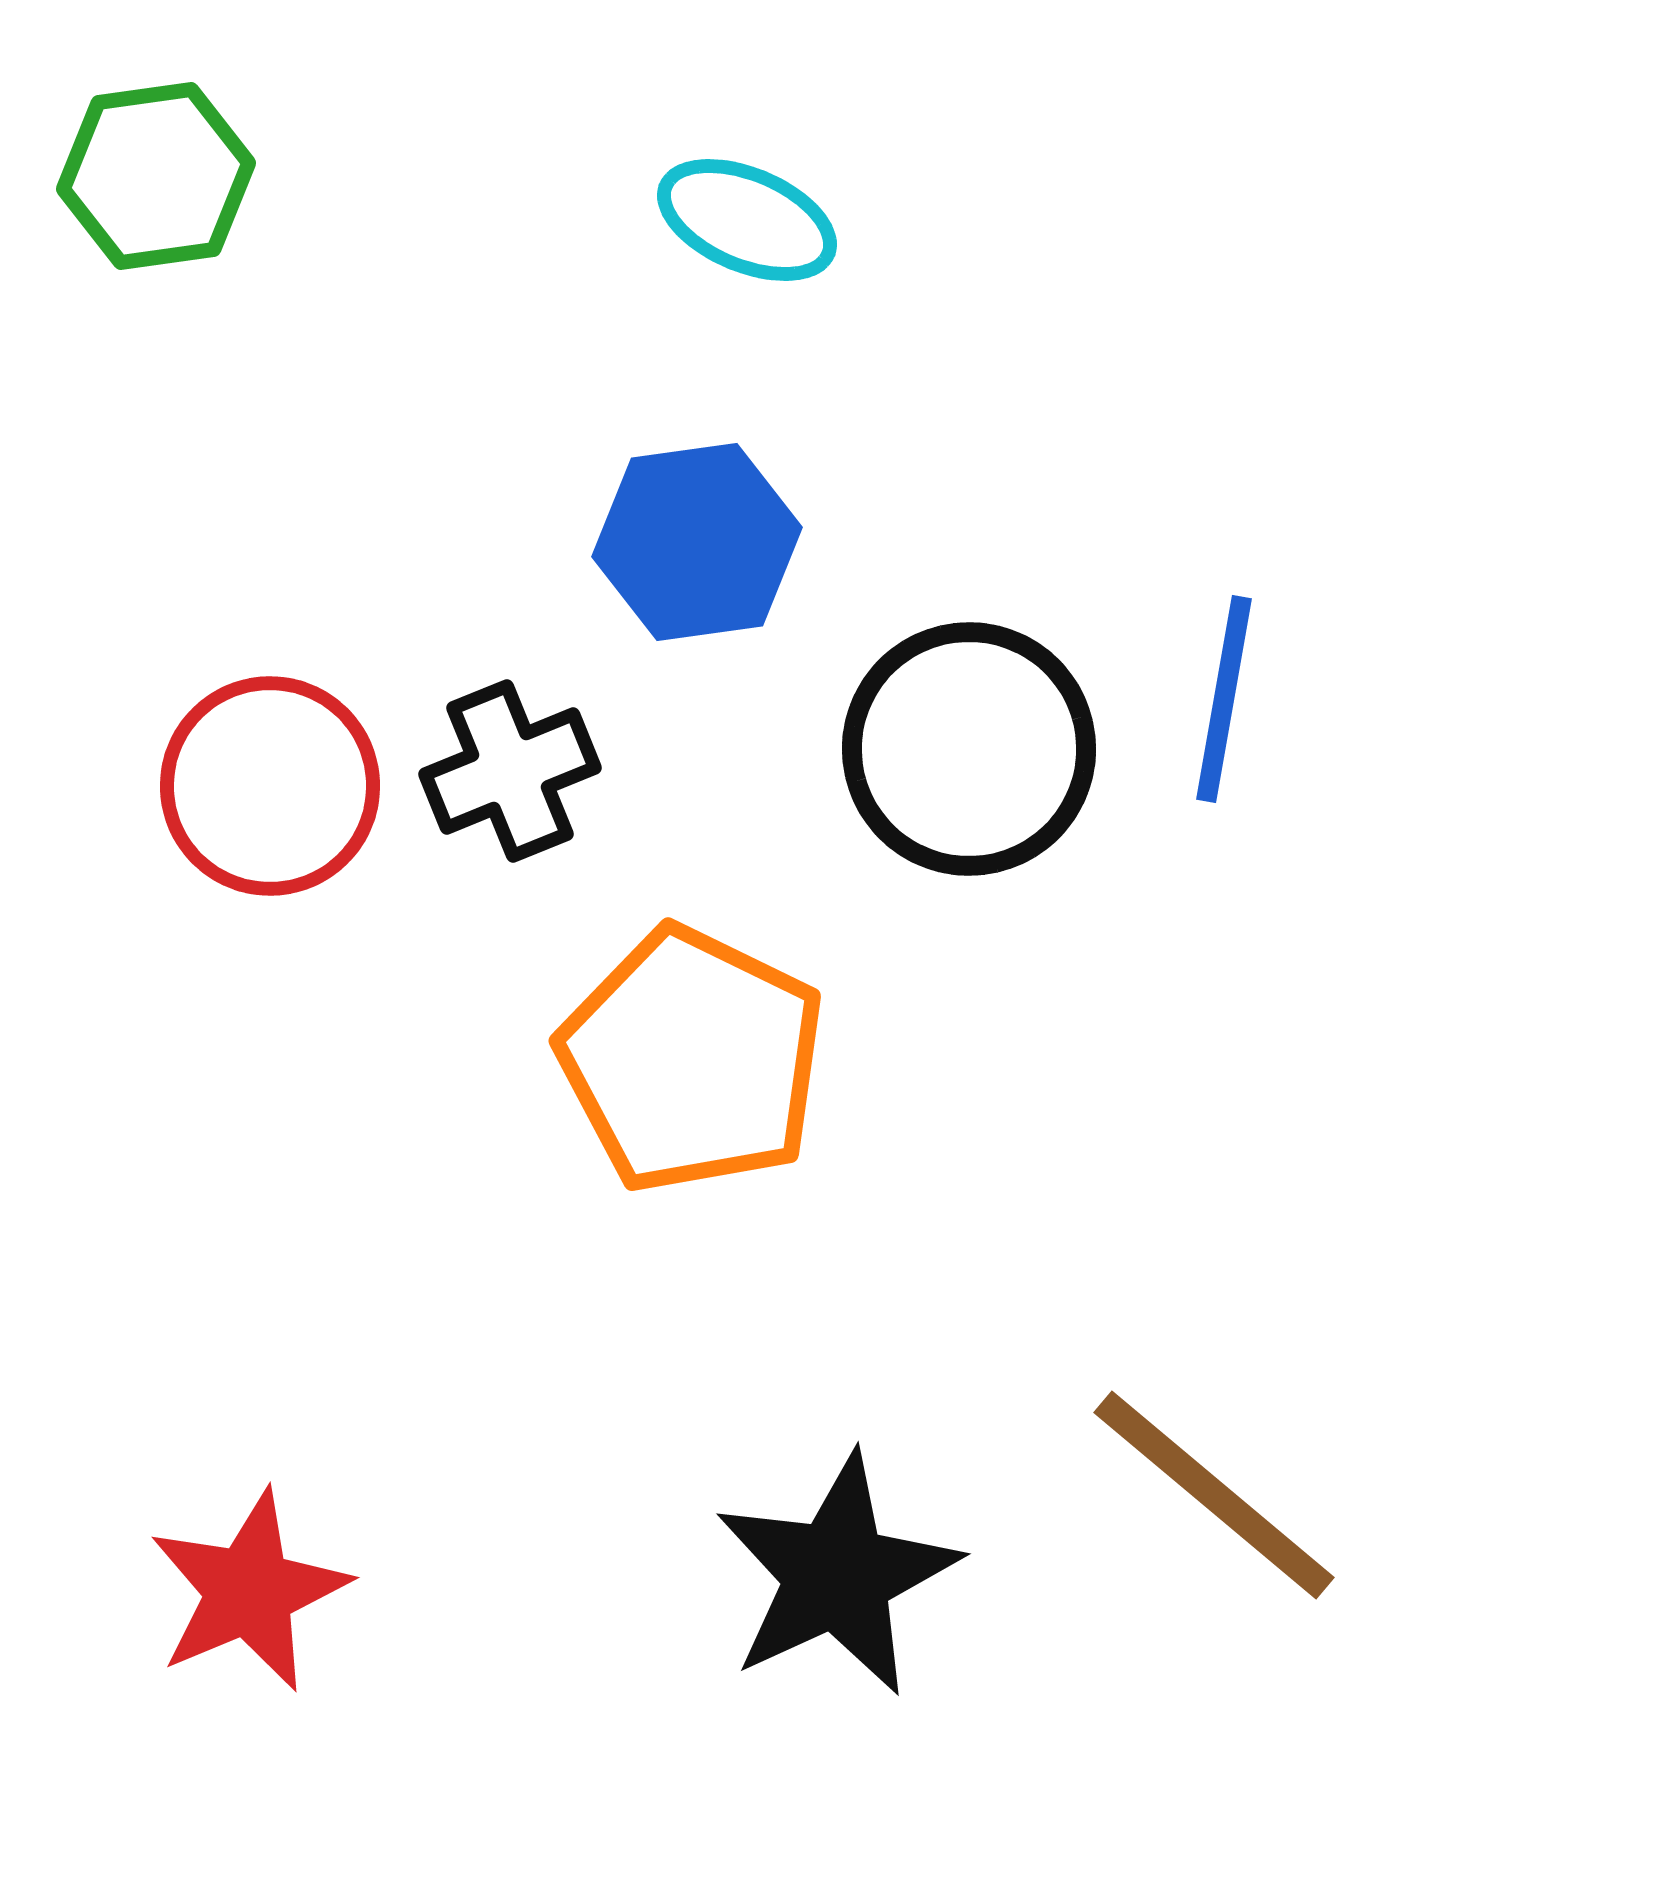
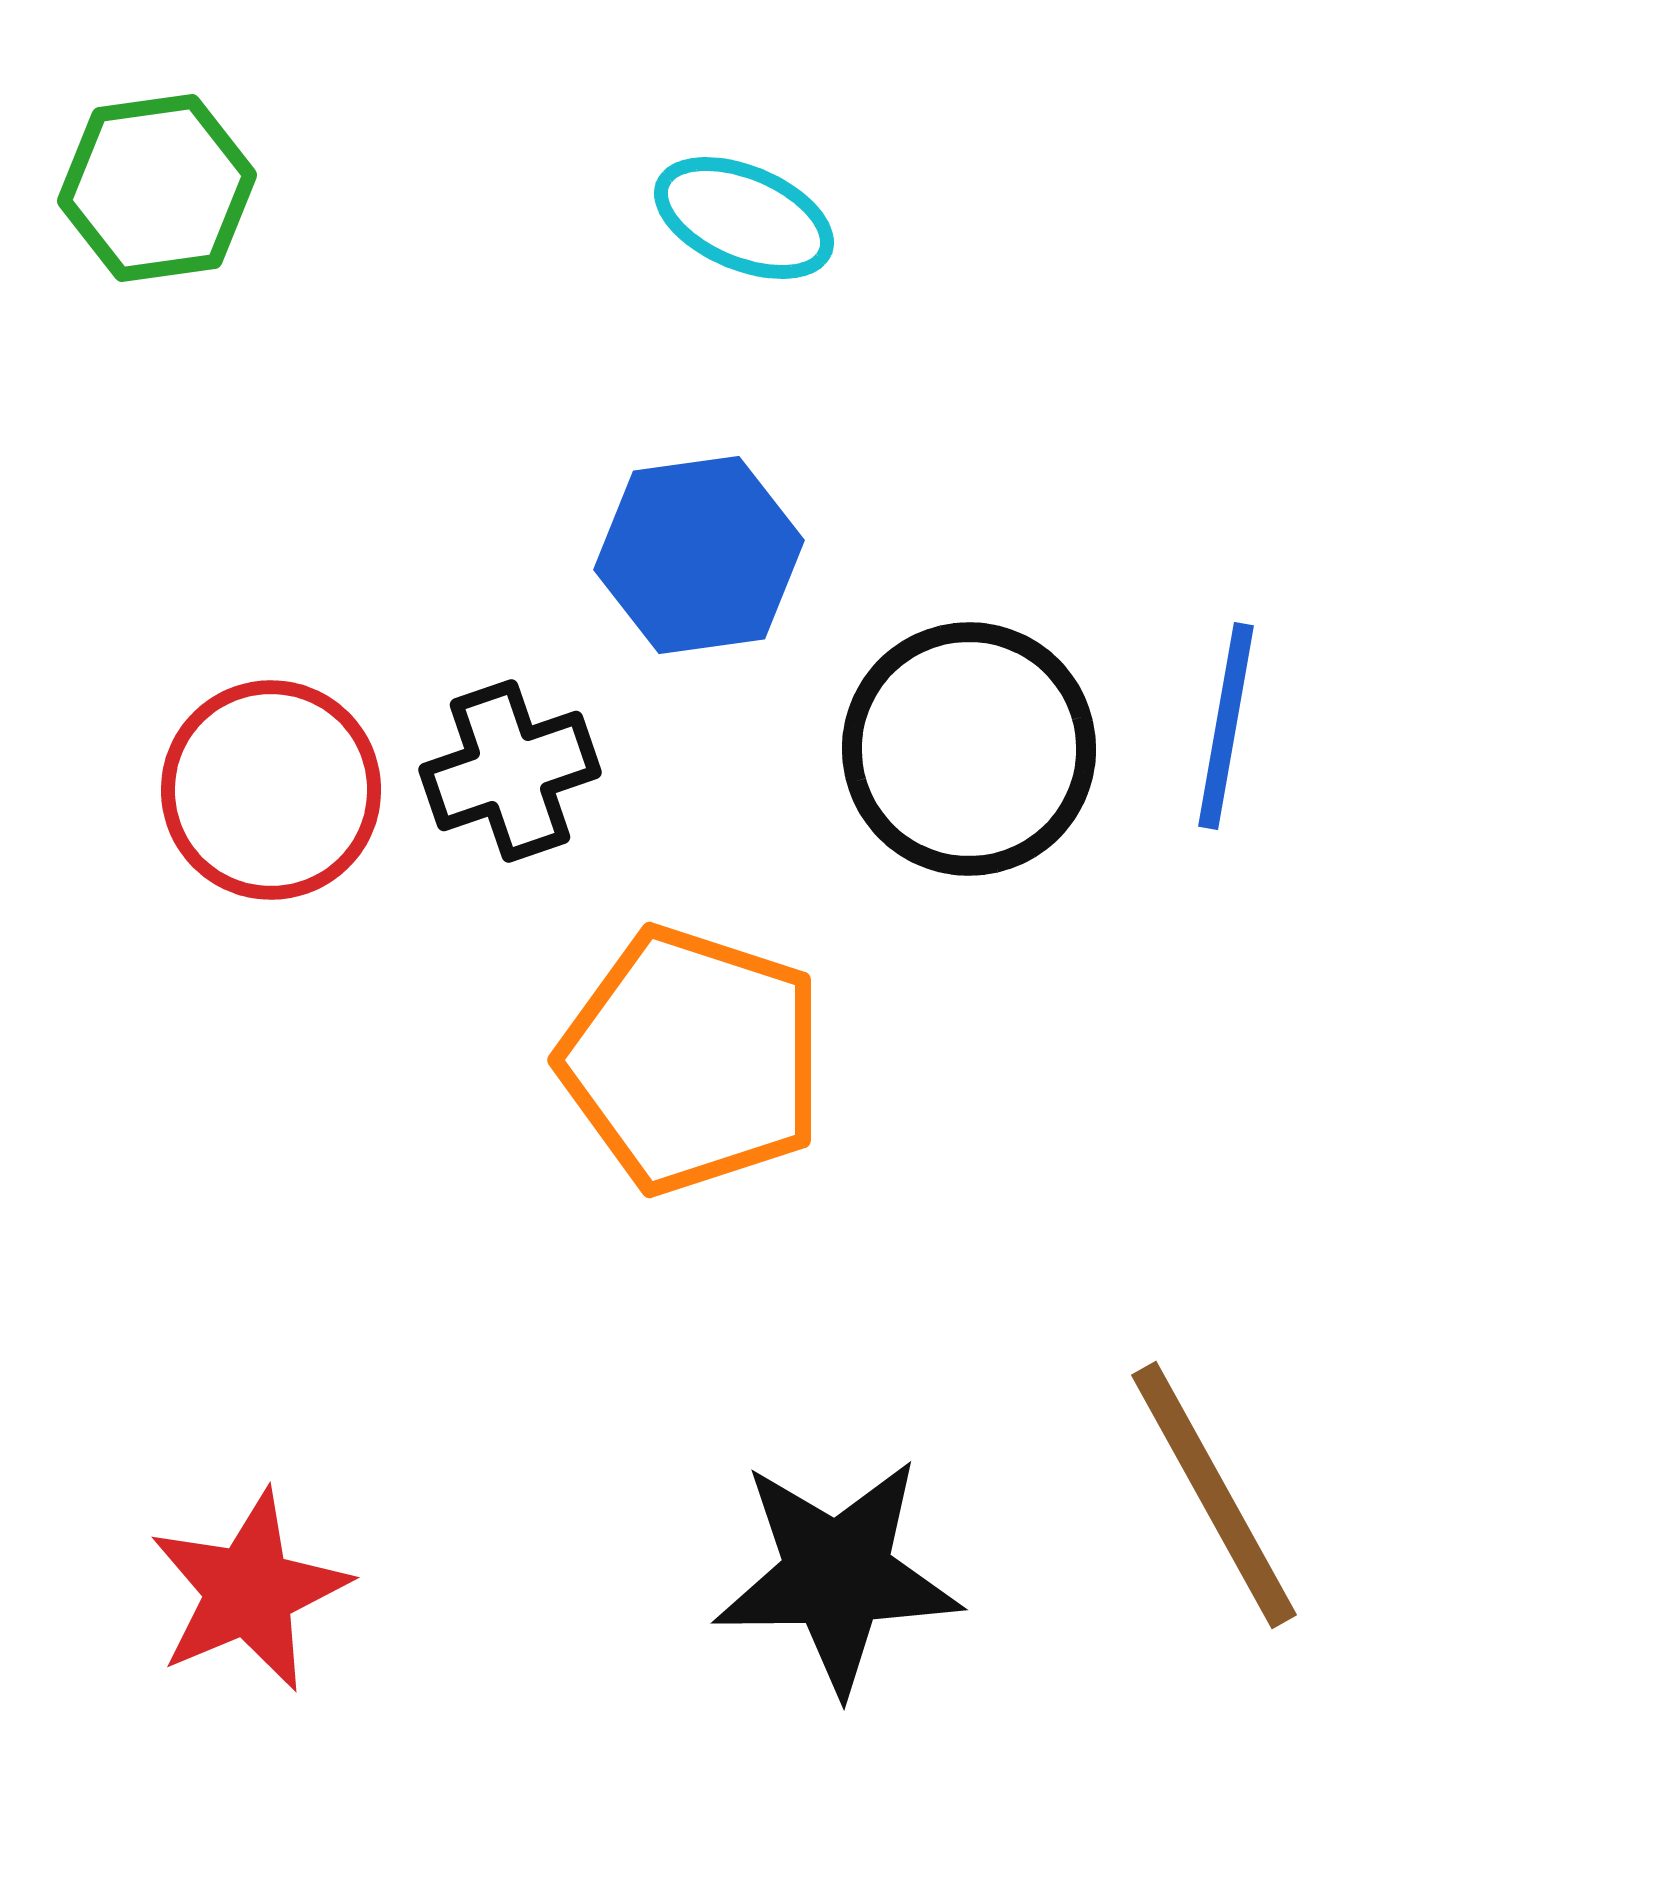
green hexagon: moved 1 px right, 12 px down
cyan ellipse: moved 3 px left, 2 px up
blue hexagon: moved 2 px right, 13 px down
blue line: moved 2 px right, 27 px down
black cross: rotated 3 degrees clockwise
red circle: moved 1 px right, 4 px down
orange pentagon: rotated 8 degrees counterclockwise
brown line: rotated 21 degrees clockwise
black star: rotated 24 degrees clockwise
